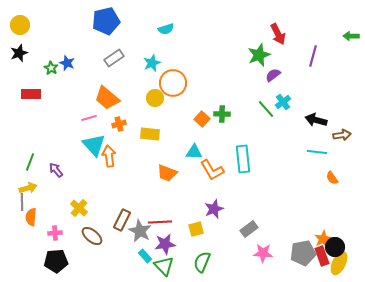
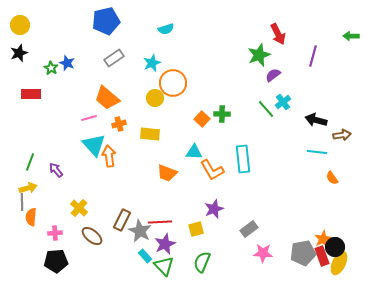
purple star at (165, 244): rotated 15 degrees counterclockwise
